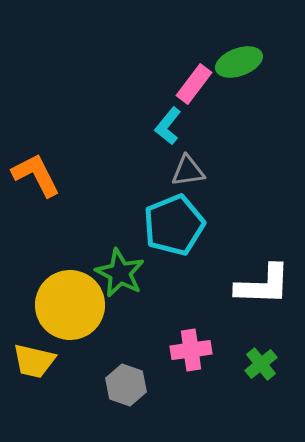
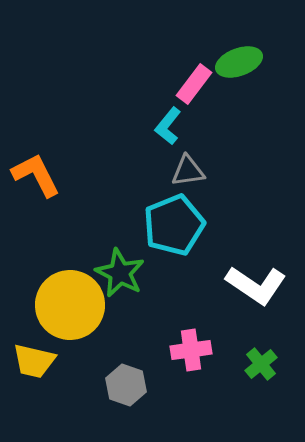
white L-shape: moved 7 px left; rotated 32 degrees clockwise
